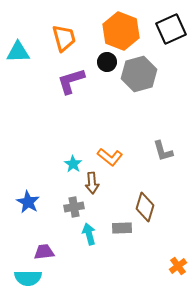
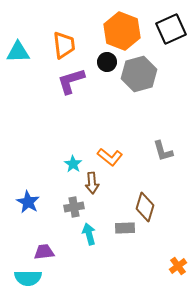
orange hexagon: moved 1 px right
orange trapezoid: moved 7 px down; rotated 8 degrees clockwise
gray rectangle: moved 3 px right
